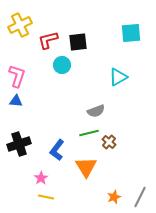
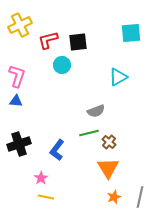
orange triangle: moved 22 px right, 1 px down
gray line: rotated 15 degrees counterclockwise
